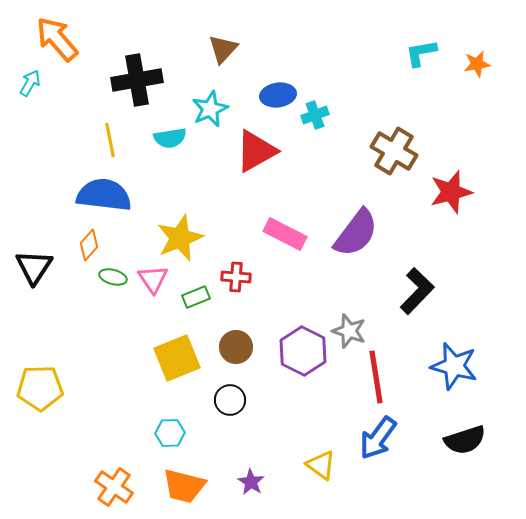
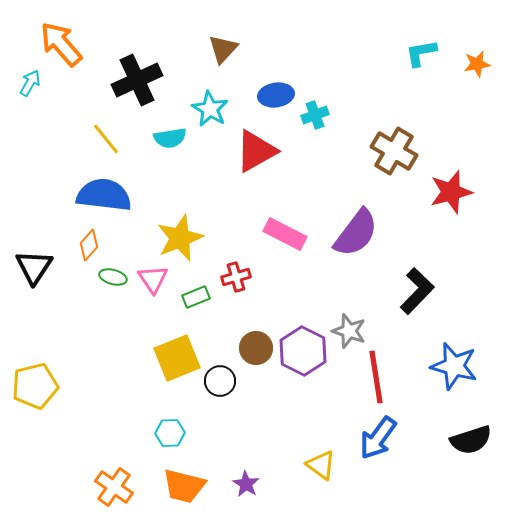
orange arrow: moved 4 px right, 5 px down
black cross: rotated 15 degrees counterclockwise
blue ellipse: moved 2 px left
cyan star: rotated 18 degrees counterclockwise
yellow line: moved 4 px left, 1 px up; rotated 28 degrees counterclockwise
red cross: rotated 20 degrees counterclockwise
brown circle: moved 20 px right, 1 px down
yellow pentagon: moved 5 px left, 2 px up; rotated 12 degrees counterclockwise
black circle: moved 10 px left, 19 px up
black semicircle: moved 6 px right
purple star: moved 5 px left, 2 px down
